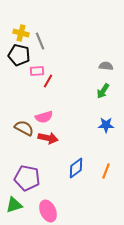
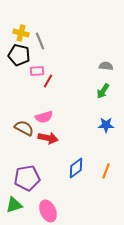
purple pentagon: rotated 20 degrees counterclockwise
